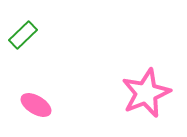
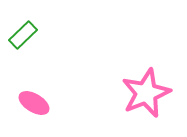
pink ellipse: moved 2 px left, 2 px up
